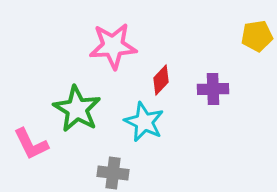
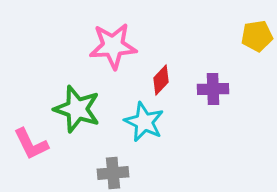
green star: rotated 12 degrees counterclockwise
gray cross: rotated 12 degrees counterclockwise
